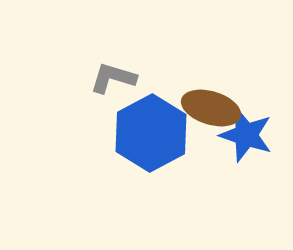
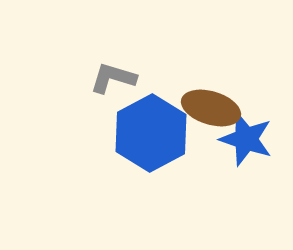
blue star: moved 4 px down
